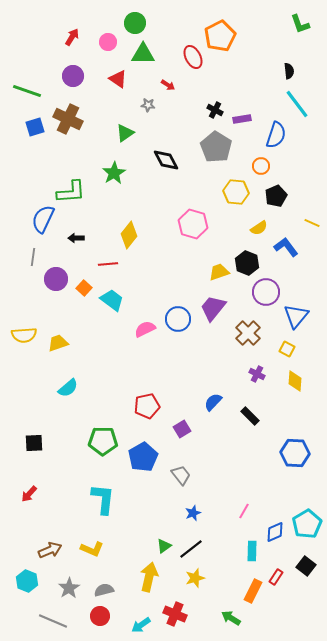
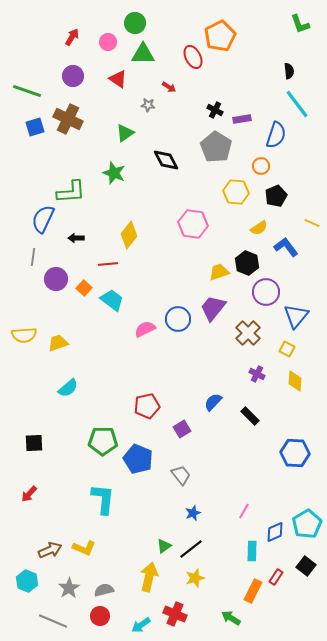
red arrow at (168, 85): moved 1 px right, 2 px down
green star at (114, 173): rotated 20 degrees counterclockwise
pink hexagon at (193, 224): rotated 8 degrees counterclockwise
blue pentagon at (143, 457): moved 5 px left, 2 px down; rotated 20 degrees counterclockwise
yellow L-shape at (92, 549): moved 8 px left, 1 px up
